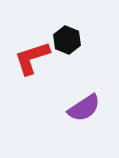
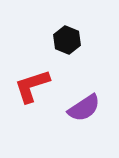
red L-shape: moved 28 px down
